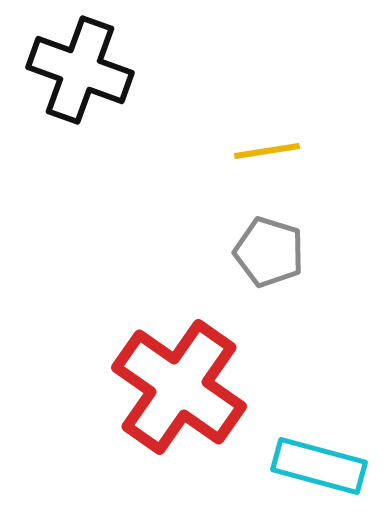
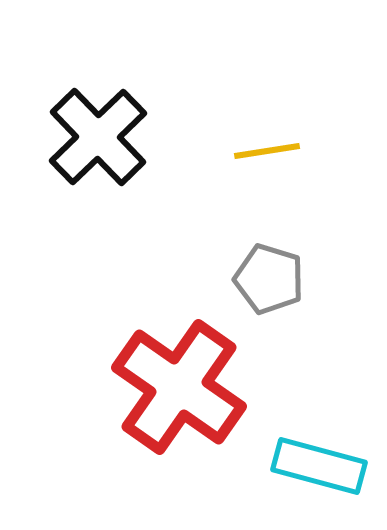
black cross: moved 18 px right, 67 px down; rotated 26 degrees clockwise
gray pentagon: moved 27 px down
